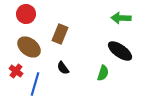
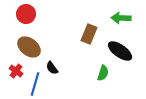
brown rectangle: moved 29 px right
black semicircle: moved 11 px left
